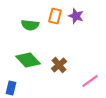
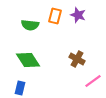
purple star: moved 2 px right, 1 px up
green diamond: rotated 10 degrees clockwise
brown cross: moved 18 px right, 6 px up; rotated 21 degrees counterclockwise
pink line: moved 3 px right
blue rectangle: moved 9 px right
